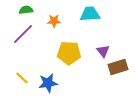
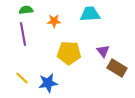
purple line: rotated 55 degrees counterclockwise
brown rectangle: moved 1 px left, 1 px down; rotated 48 degrees clockwise
